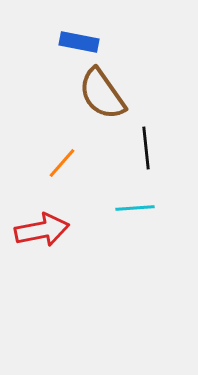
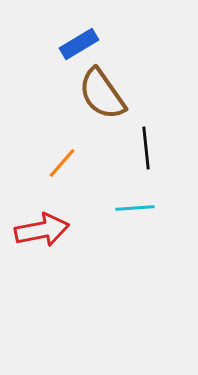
blue rectangle: moved 2 px down; rotated 42 degrees counterclockwise
